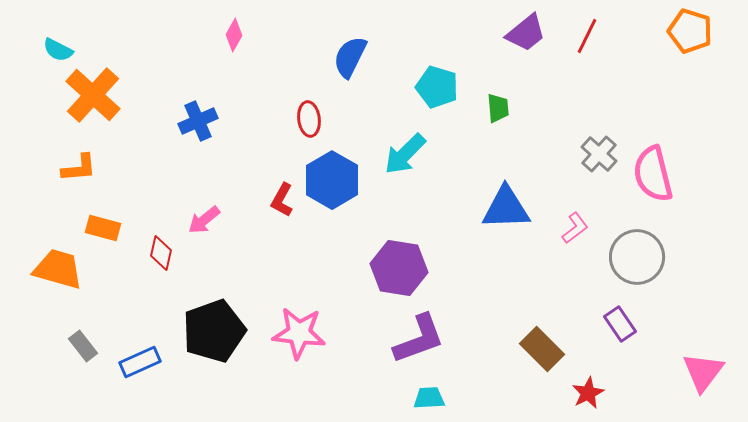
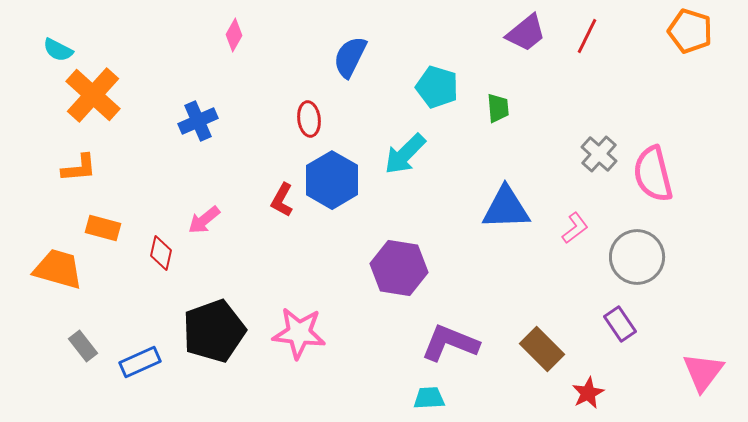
purple L-shape: moved 31 px right, 4 px down; rotated 138 degrees counterclockwise
